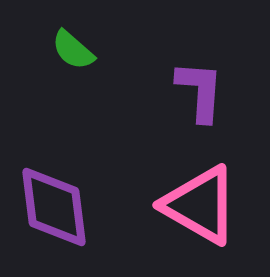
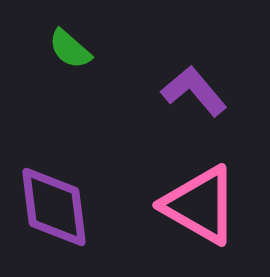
green semicircle: moved 3 px left, 1 px up
purple L-shape: moved 6 px left; rotated 44 degrees counterclockwise
